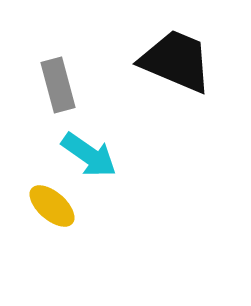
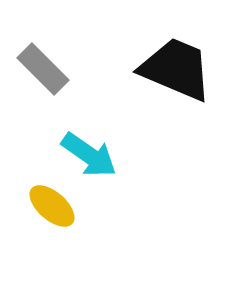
black trapezoid: moved 8 px down
gray rectangle: moved 15 px left, 16 px up; rotated 30 degrees counterclockwise
